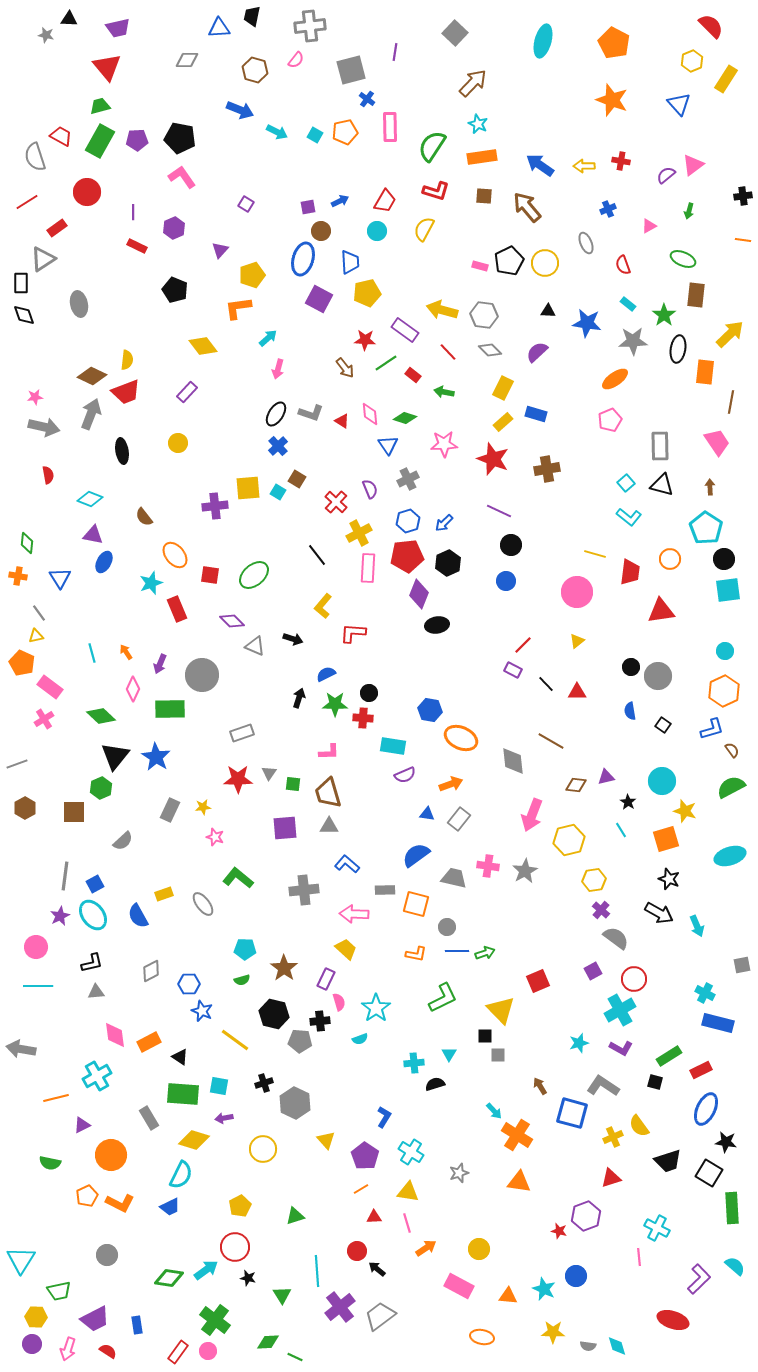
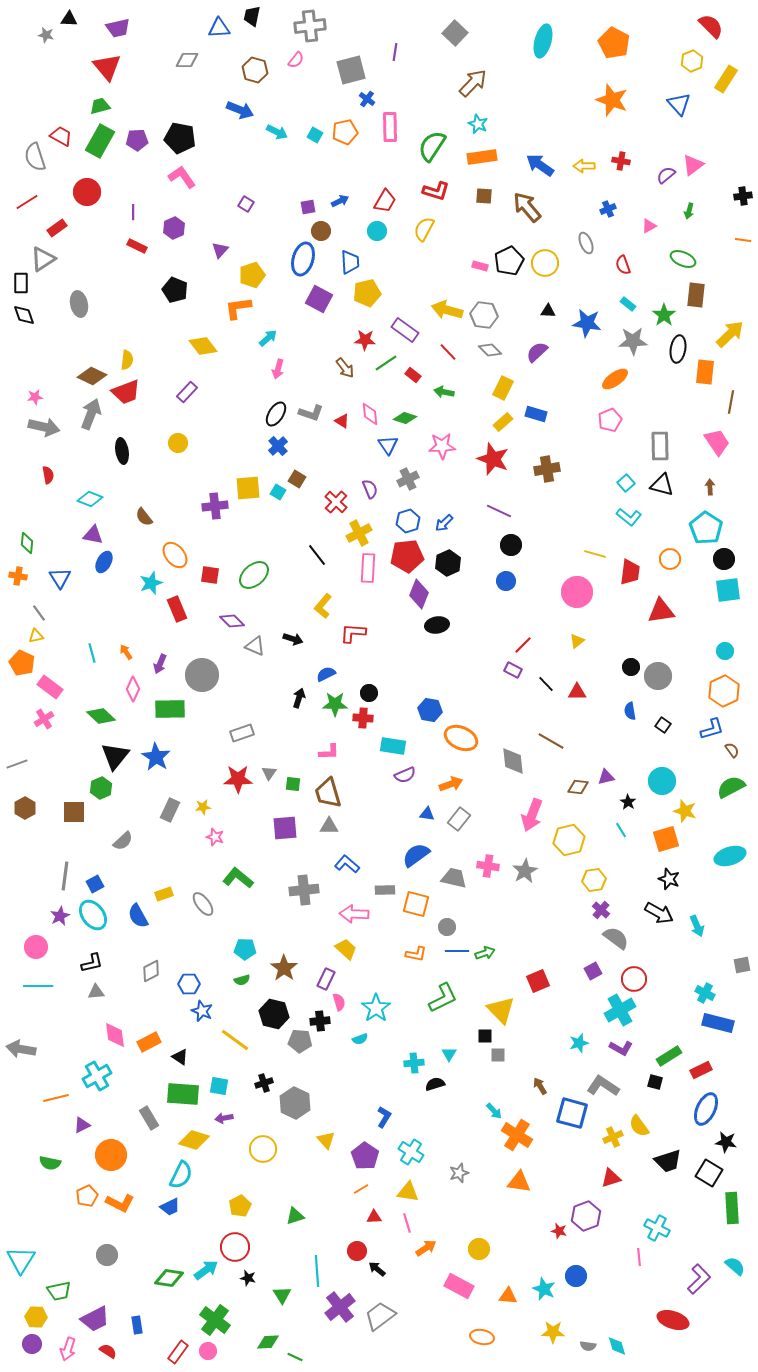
yellow arrow at (442, 310): moved 5 px right
pink star at (444, 444): moved 2 px left, 2 px down
brown diamond at (576, 785): moved 2 px right, 2 px down
